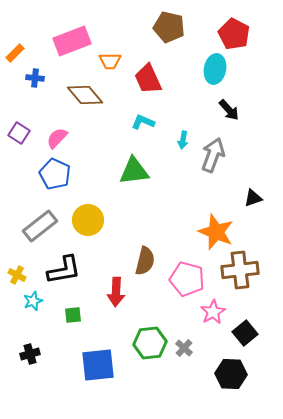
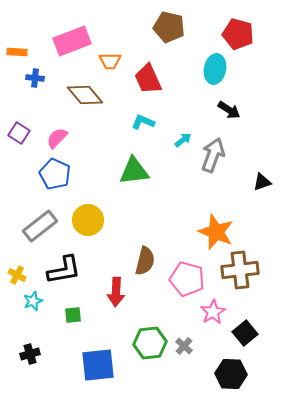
red pentagon: moved 4 px right; rotated 12 degrees counterclockwise
orange rectangle: moved 2 px right, 1 px up; rotated 48 degrees clockwise
black arrow: rotated 15 degrees counterclockwise
cyan arrow: rotated 138 degrees counterclockwise
black triangle: moved 9 px right, 16 px up
gray cross: moved 2 px up
